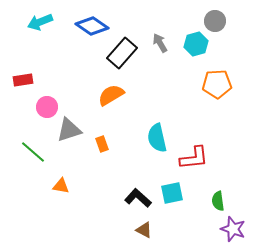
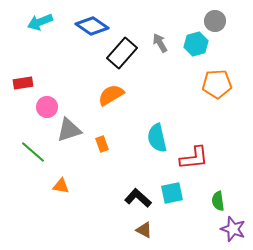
red rectangle: moved 3 px down
